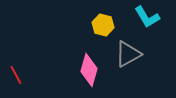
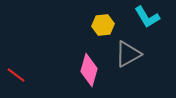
yellow hexagon: rotated 20 degrees counterclockwise
red line: rotated 24 degrees counterclockwise
